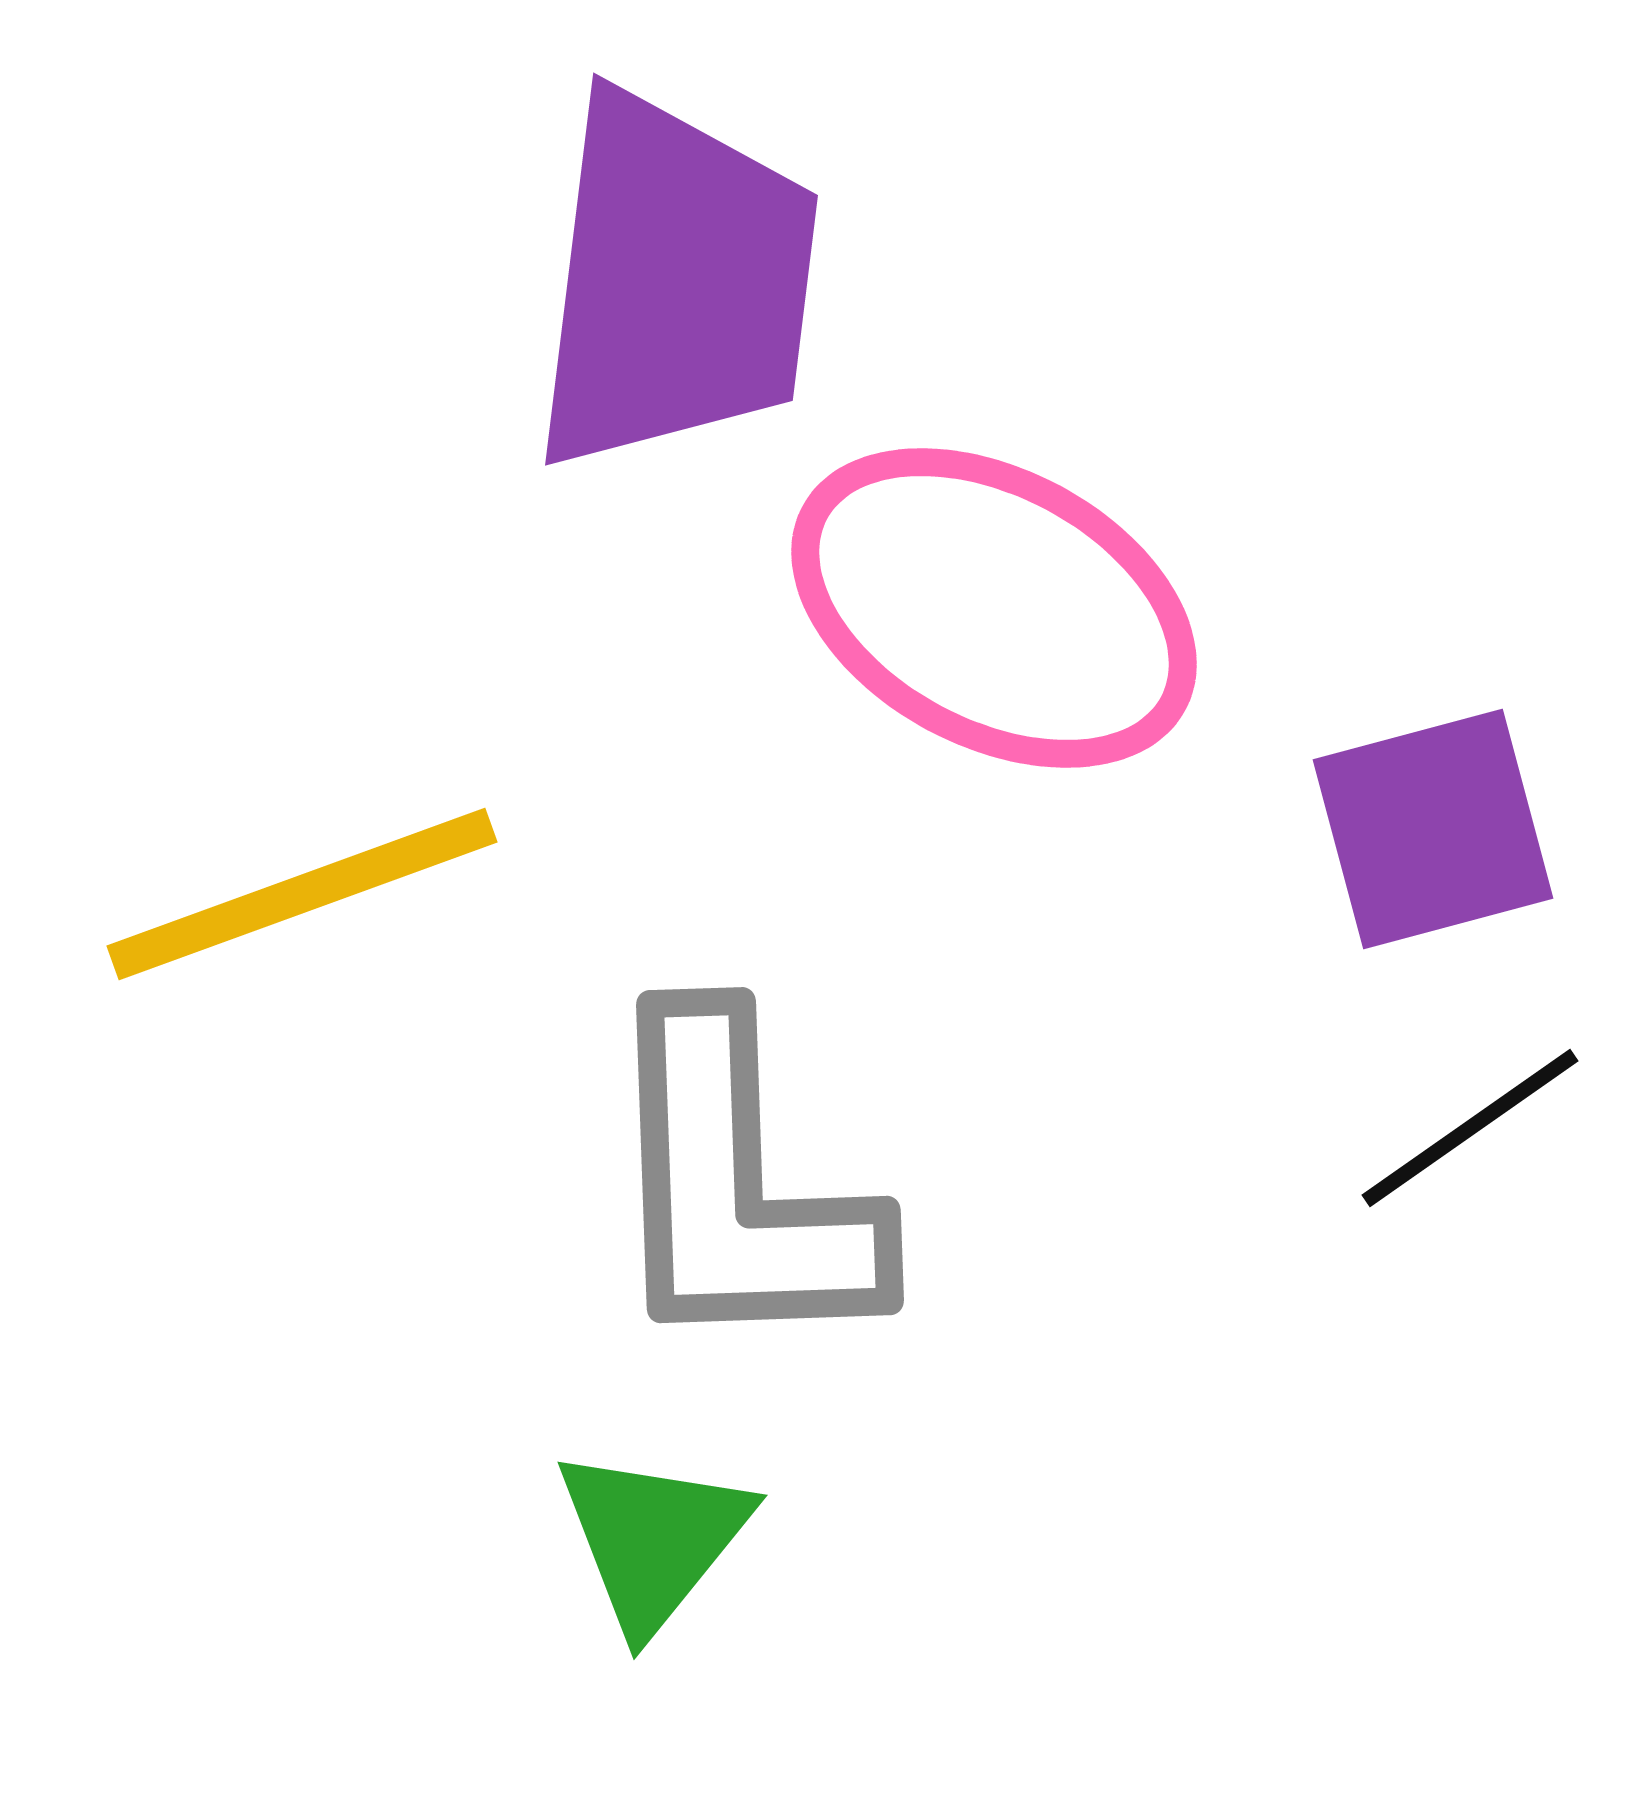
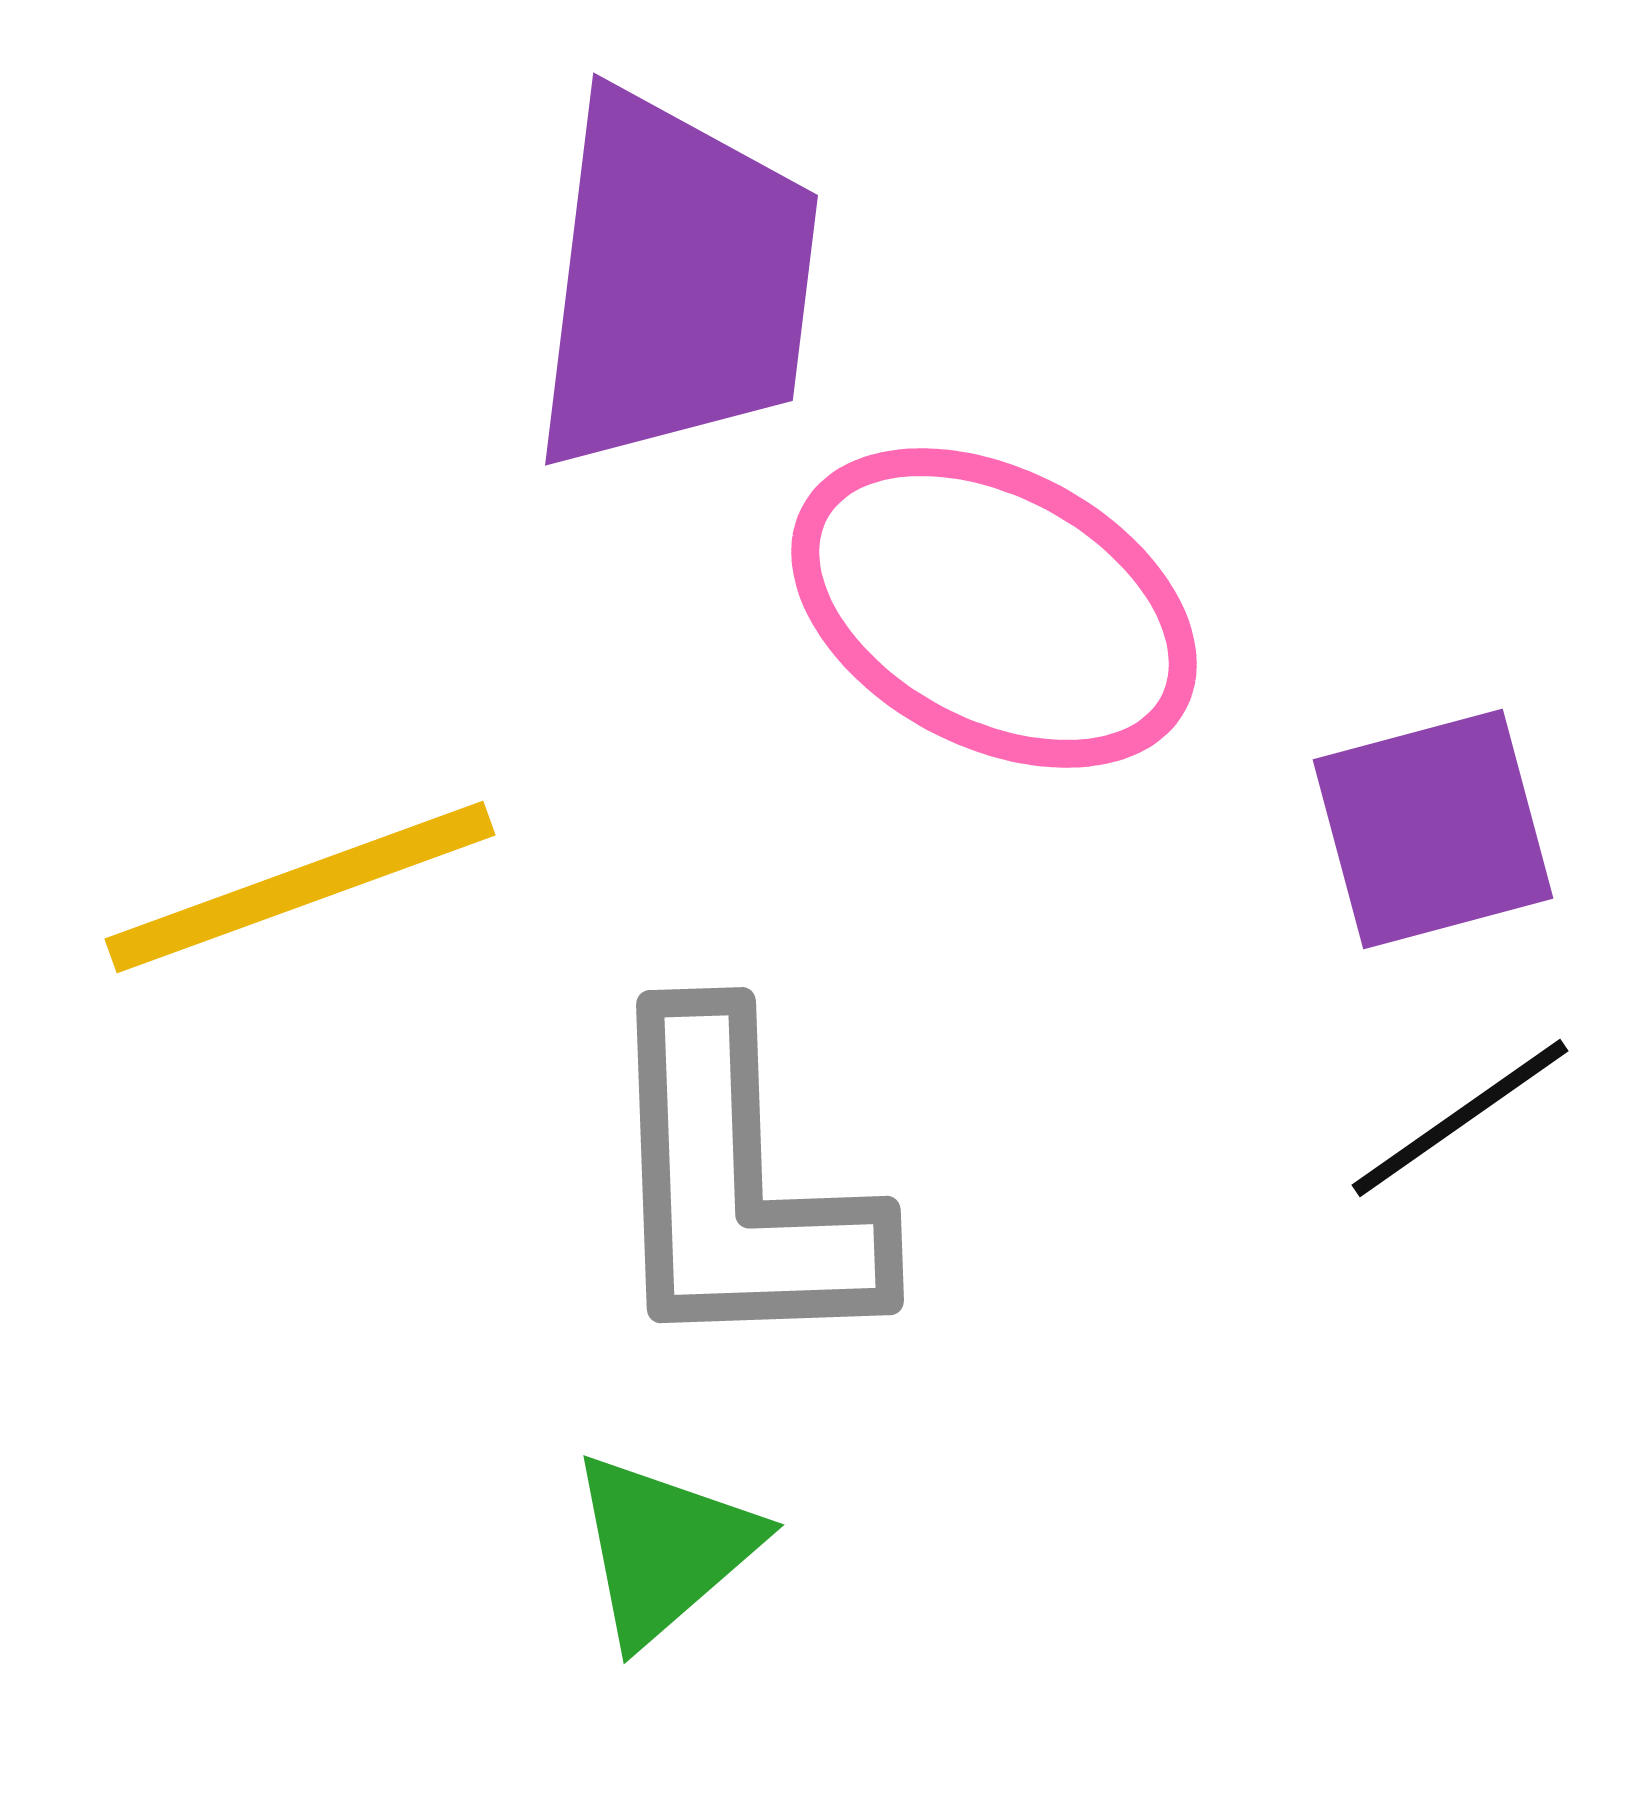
yellow line: moved 2 px left, 7 px up
black line: moved 10 px left, 10 px up
green triangle: moved 11 px right, 9 px down; rotated 10 degrees clockwise
